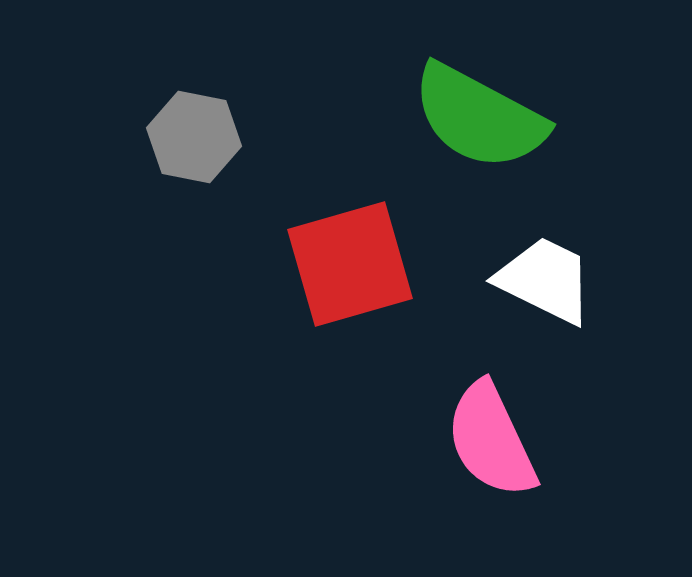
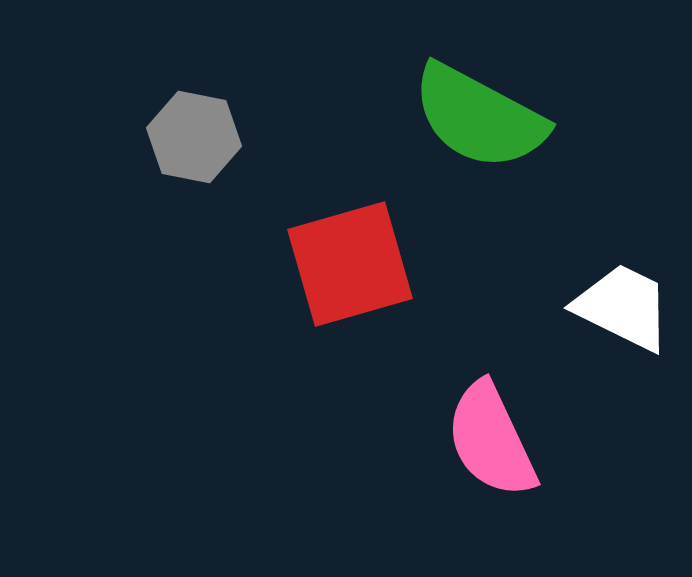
white trapezoid: moved 78 px right, 27 px down
